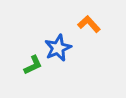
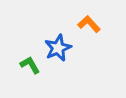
green L-shape: moved 3 px left; rotated 95 degrees counterclockwise
